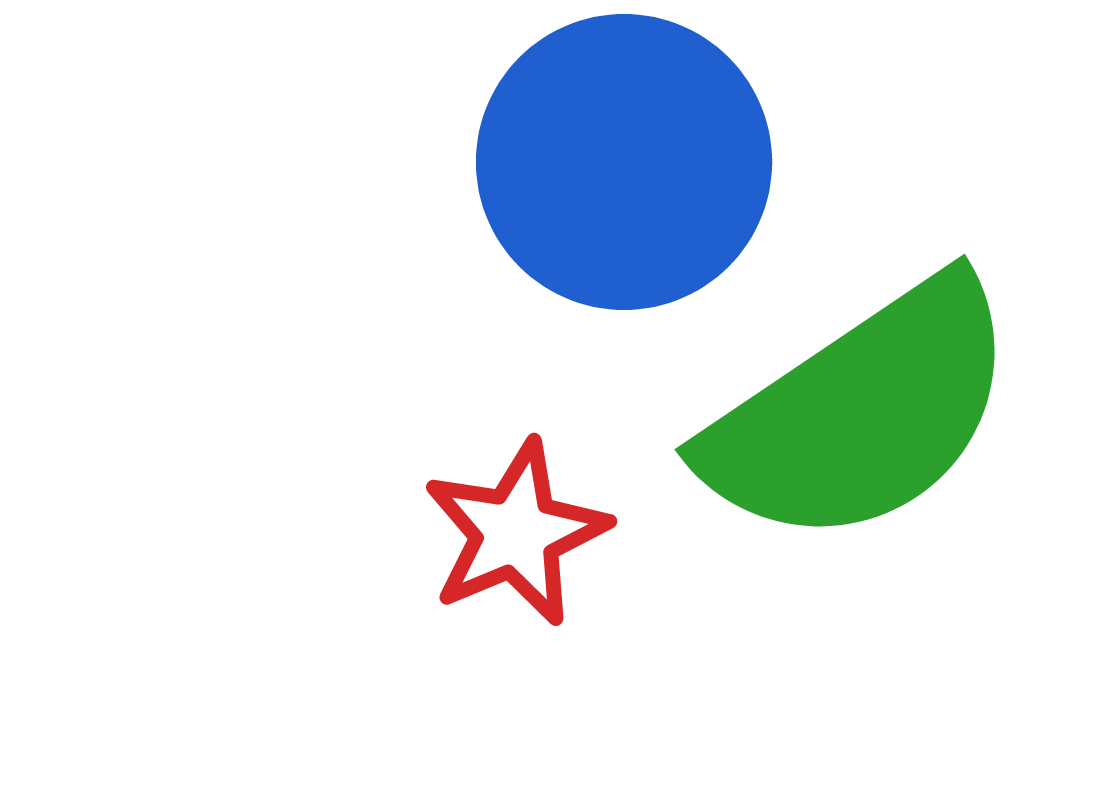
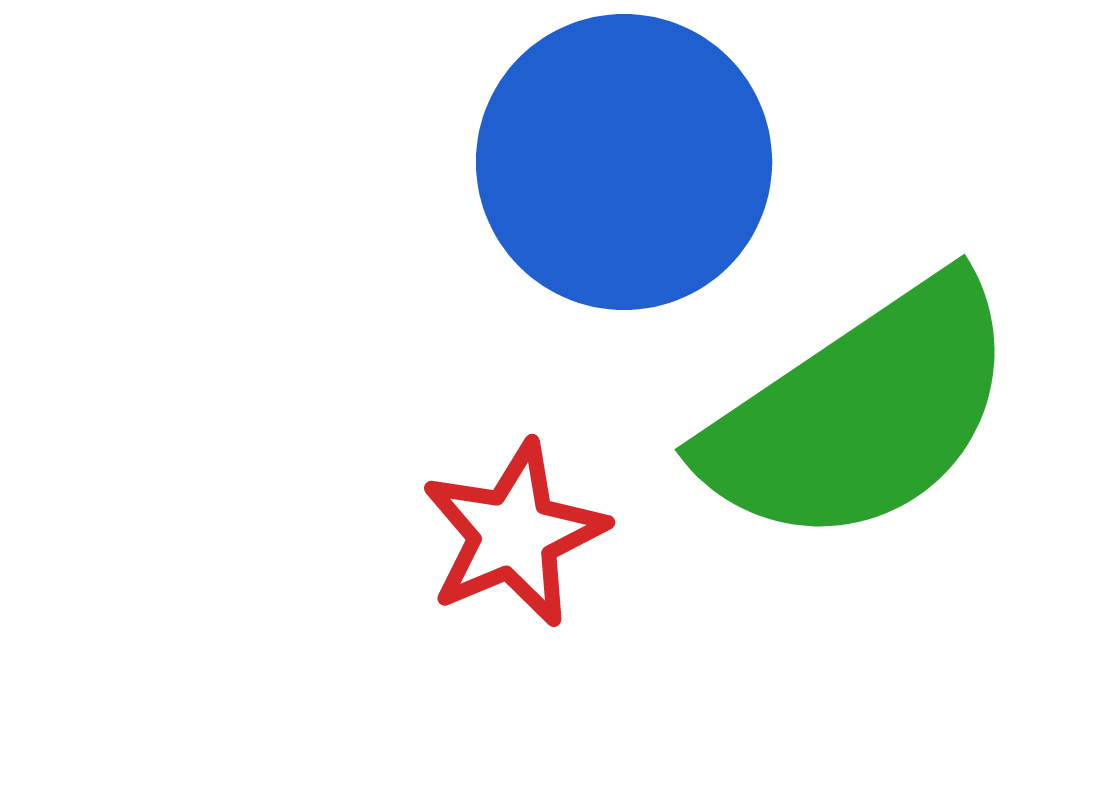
red star: moved 2 px left, 1 px down
